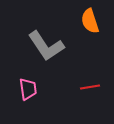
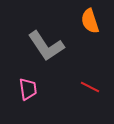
red line: rotated 36 degrees clockwise
